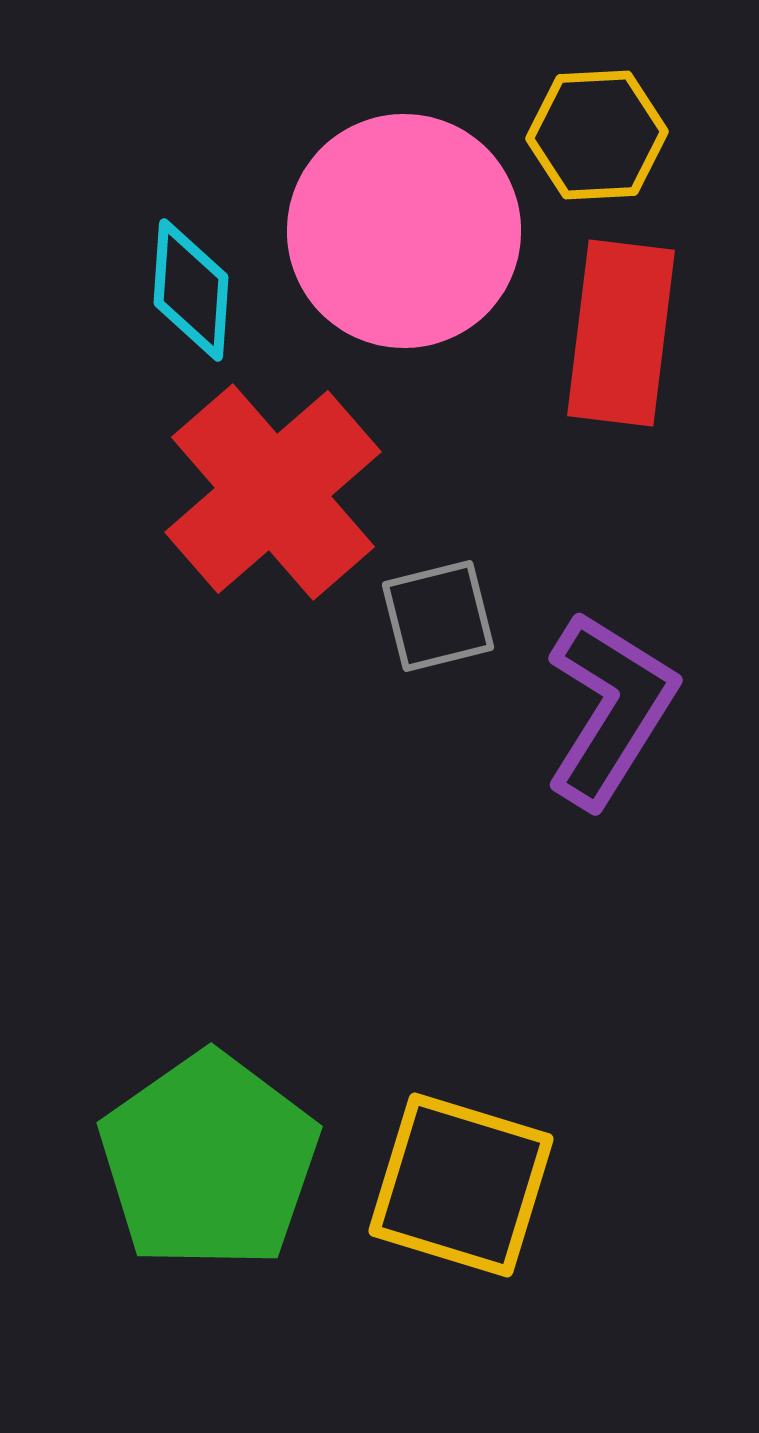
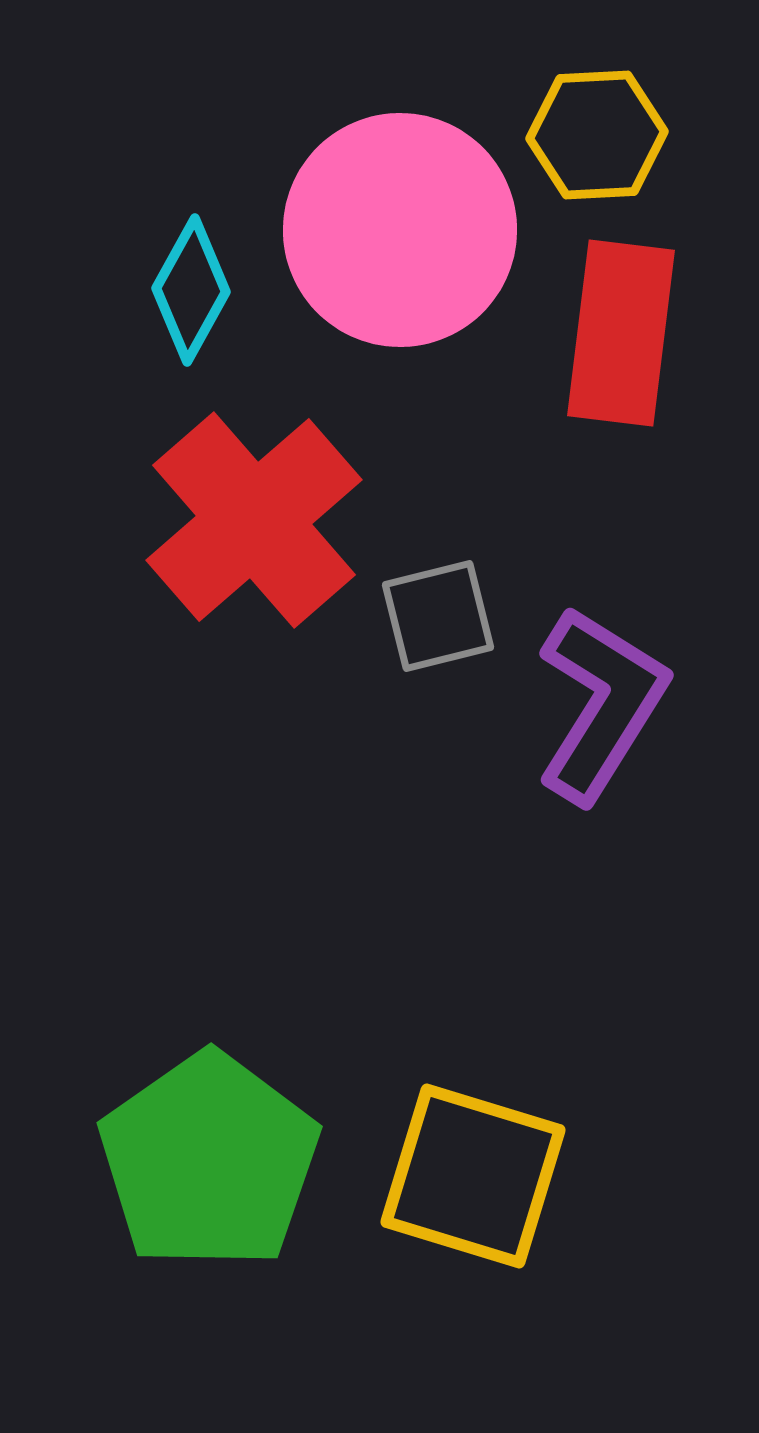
pink circle: moved 4 px left, 1 px up
cyan diamond: rotated 25 degrees clockwise
red cross: moved 19 px left, 28 px down
purple L-shape: moved 9 px left, 5 px up
yellow square: moved 12 px right, 9 px up
